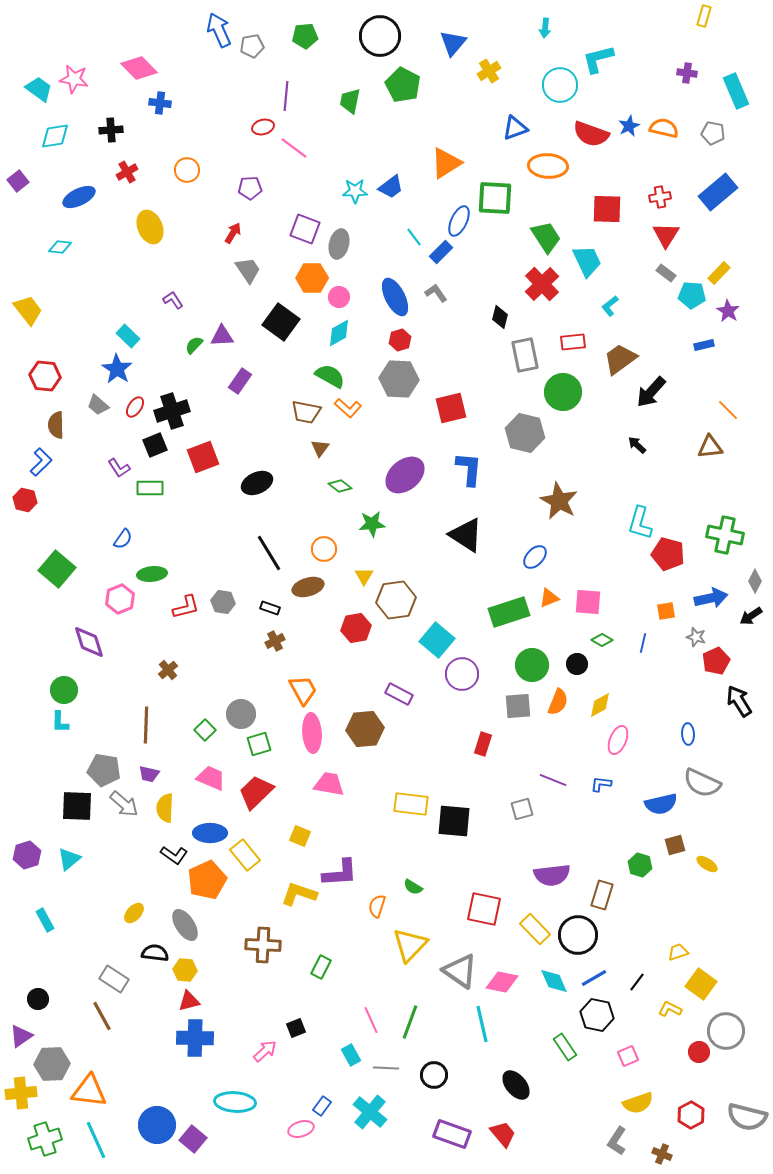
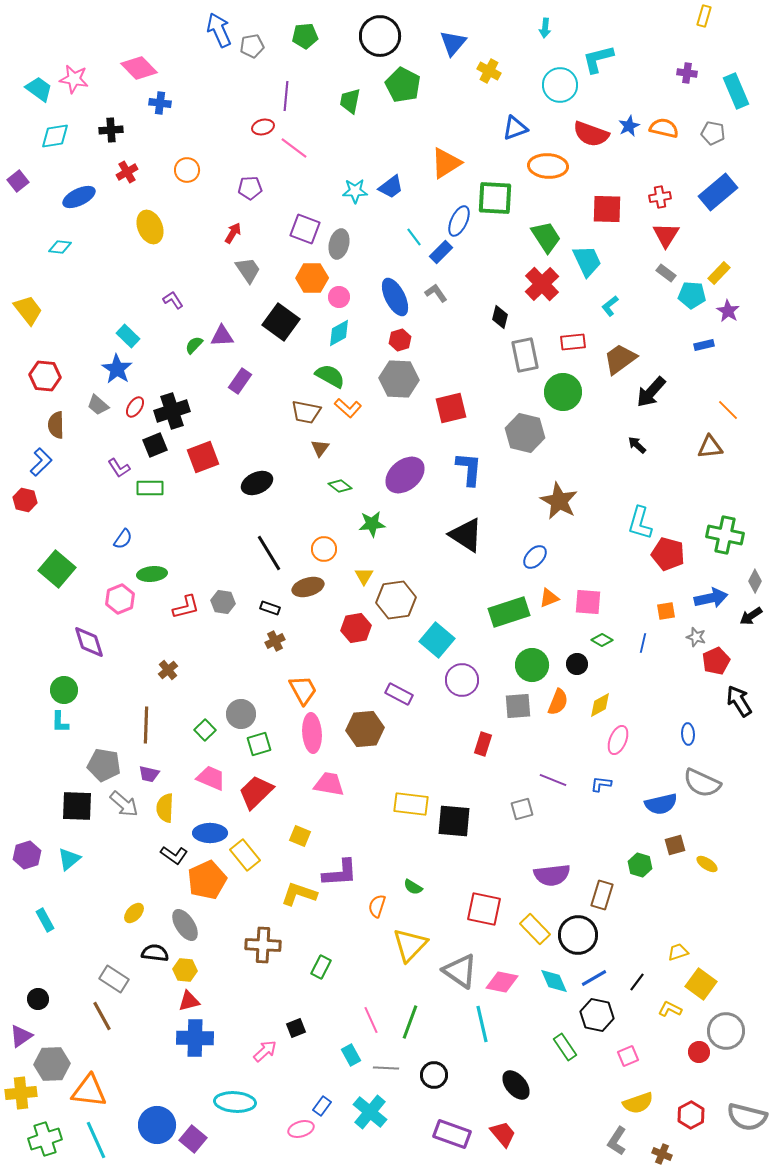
yellow cross at (489, 71): rotated 30 degrees counterclockwise
purple circle at (462, 674): moved 6 px down
gray pentagon at (104, 770): moved 5 px up
